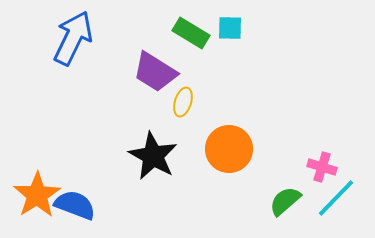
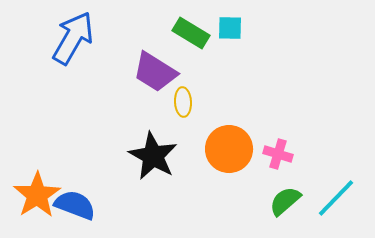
blue arrow: rotated 4 degrees clockwise
yellow ellipse: rotated 20 degrees counterclockwise
pink cross: moved 44 px left, 13 px up
